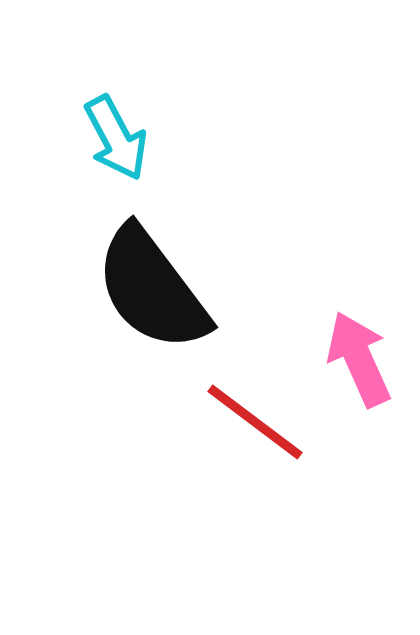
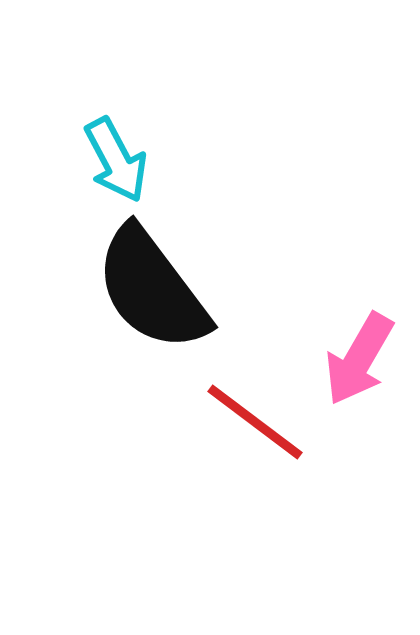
cyan arrow: moved 22 px down
pink arrow: rotated 126 degrees counterclockwise
